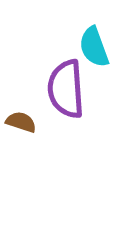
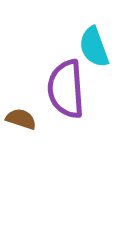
brown semicircle: moved 3 px up
